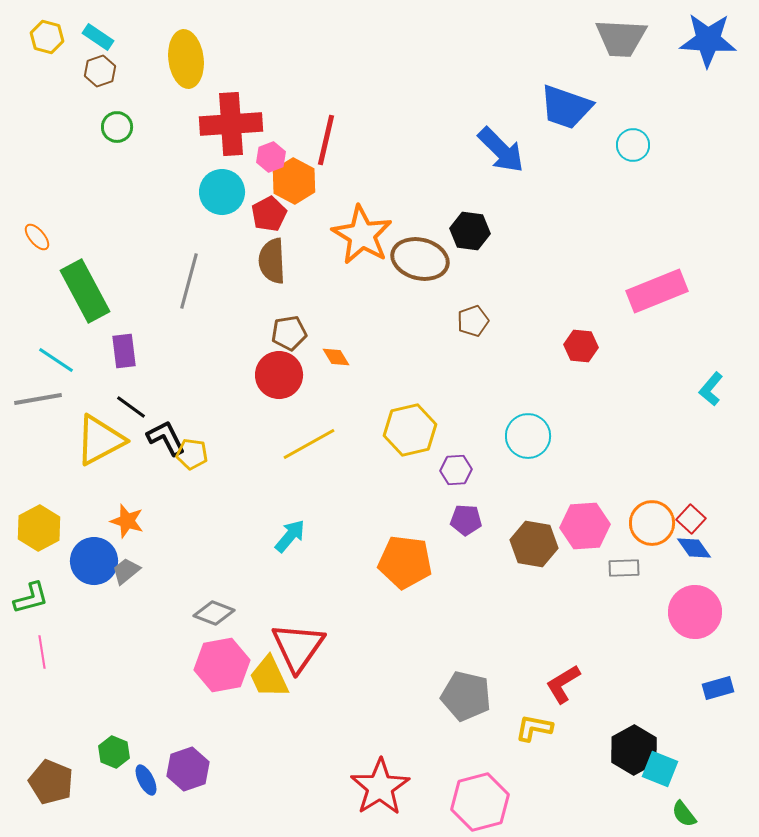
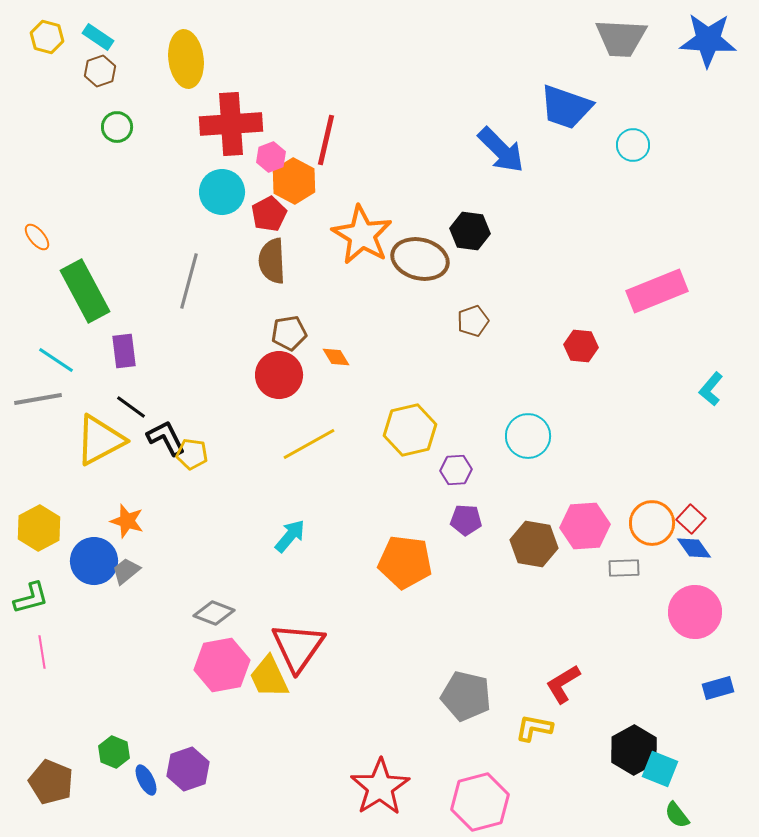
green semicircle at (684, 814): moved 7 px left, 1 px down
